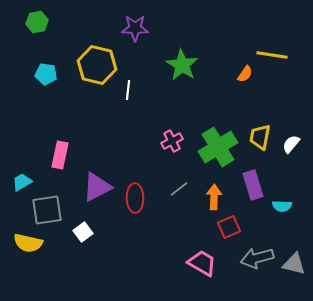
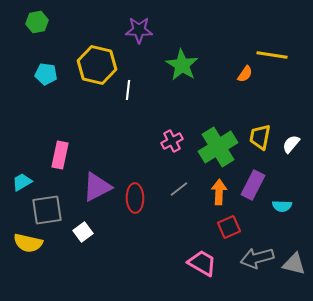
purple star: moved 4 px right, 2 px down
purple rectangle: rotated 44 degrees clockwise
orange arrow: moved 5 px right, 5 px up
